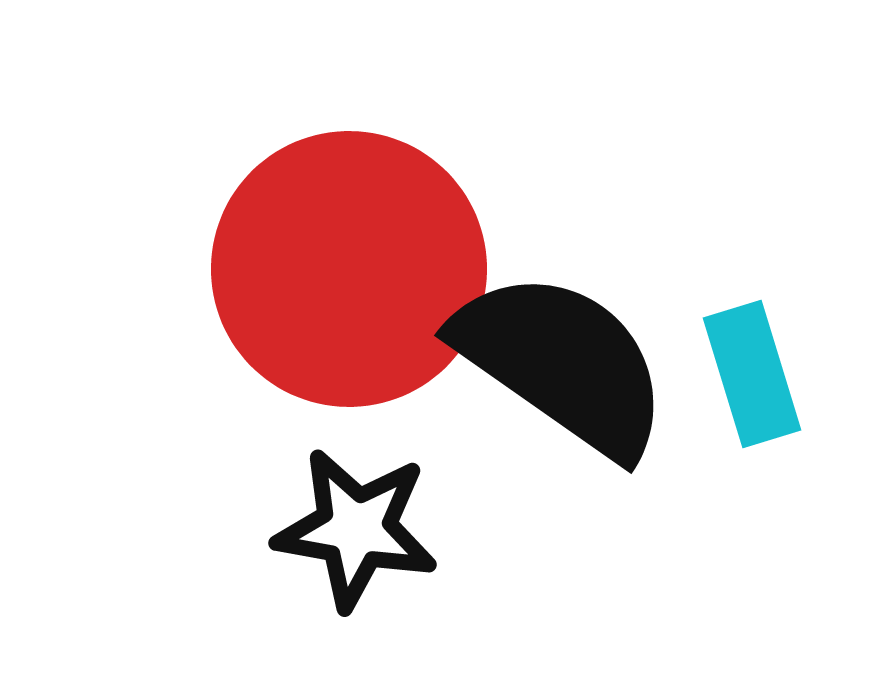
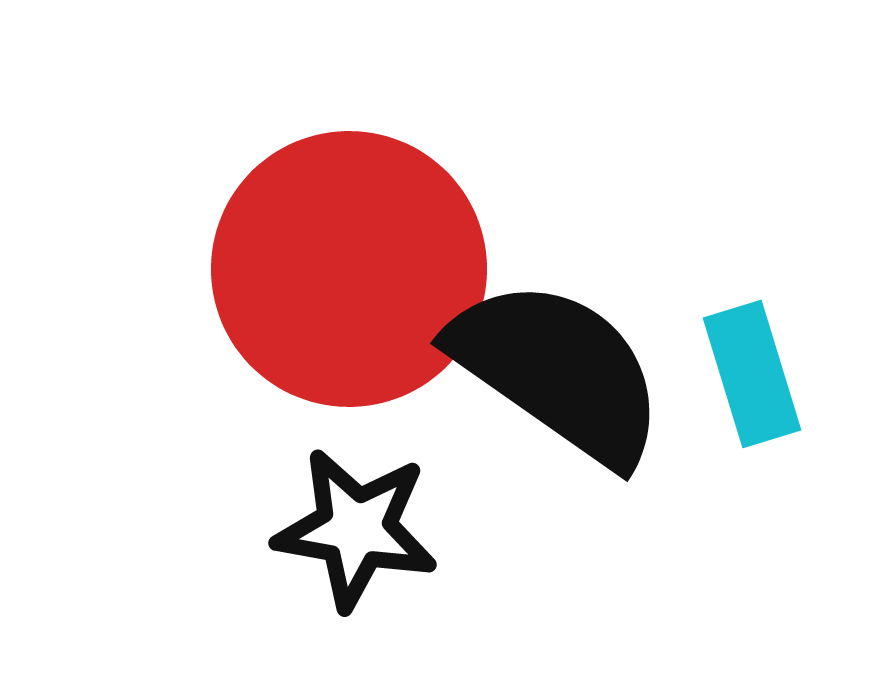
black semicircle: moved 4 px left, 8 px down
